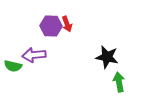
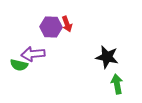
purple hexagon: moved 1 px down
purple arrow: moved 1 px left, 1 px up
green semicircle: moved 6 px right, 1 px up
green arrow: moved 2 px left, 2 px down
